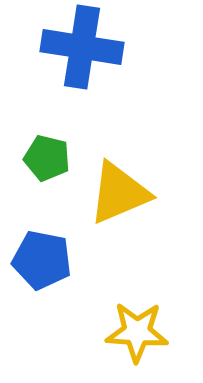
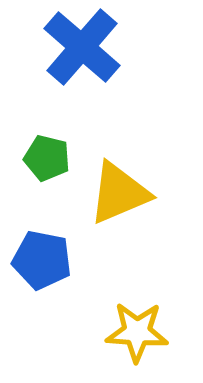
blue cross: rotated 32 degrees clockwise
